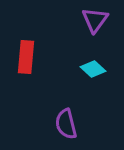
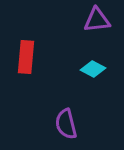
purple triangle: moved 2 px right; rotated 48 degrees clockwise
cyan diamond: rotated 15 degrees counterclockwise
